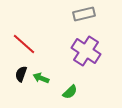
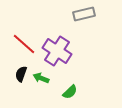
purple cross: moved 29 px left
